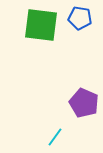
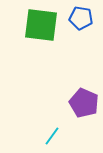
blue pentagon: moved 1 px right
cyan line: moved 3 px left, 1 px up
